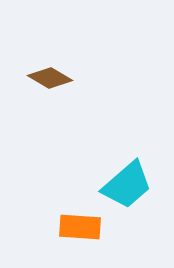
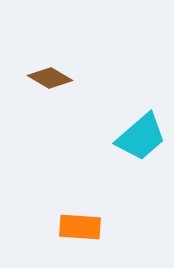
cyan trapezoid: moved 14 px right, 48 px up
